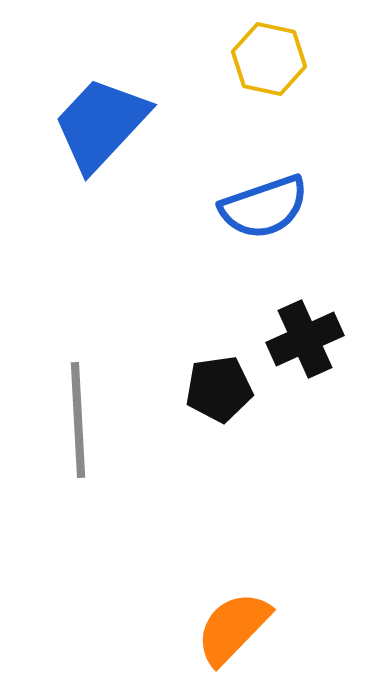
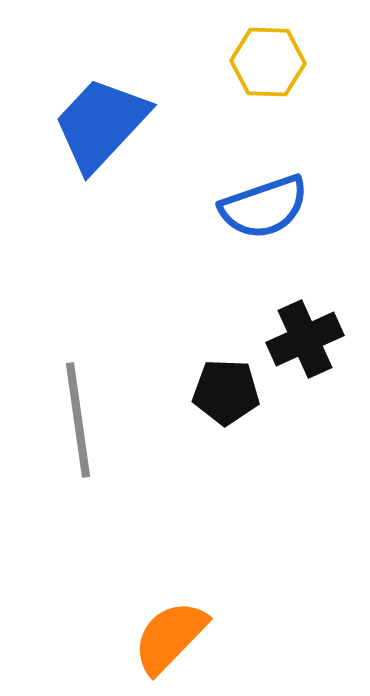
yellow hexagon: moved 1 px left, 3 px down; rotated 10 degrees counterclockwise
black pentagon: moved 7 px right, 3 px down; rotated 10 degrees clockwise
gray line: rotated 5 degrees counterclockwise
orange semicircle: moved 63 px left, 9 px down
